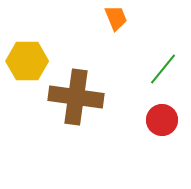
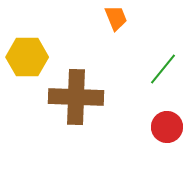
yellow hexagon: moved 4 px up
brown cross: rotated 6 degrees counterclockwise
red circle: moved 5 px right, 7 px down
